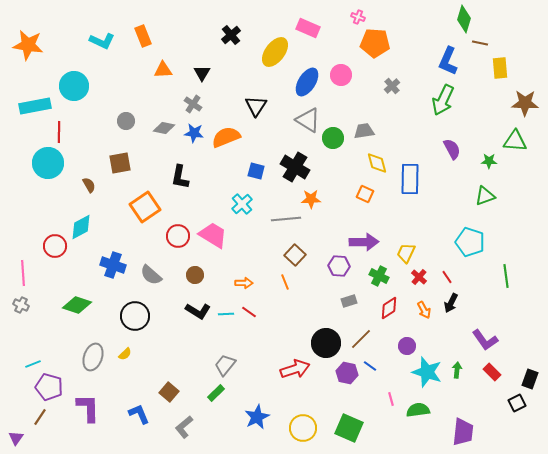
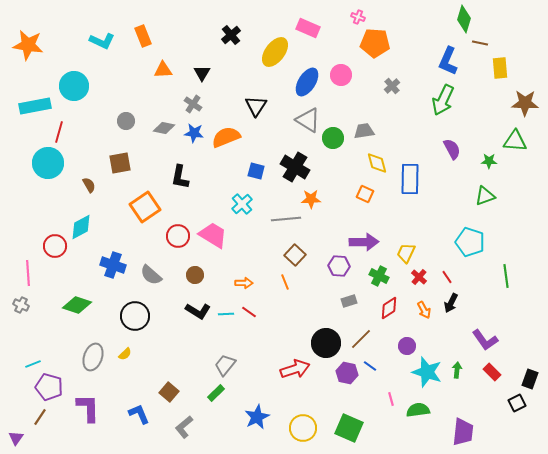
red line at (59, 132): rotated 15 degrees clockwise
pink line at (23, 273): moved 5 px right
